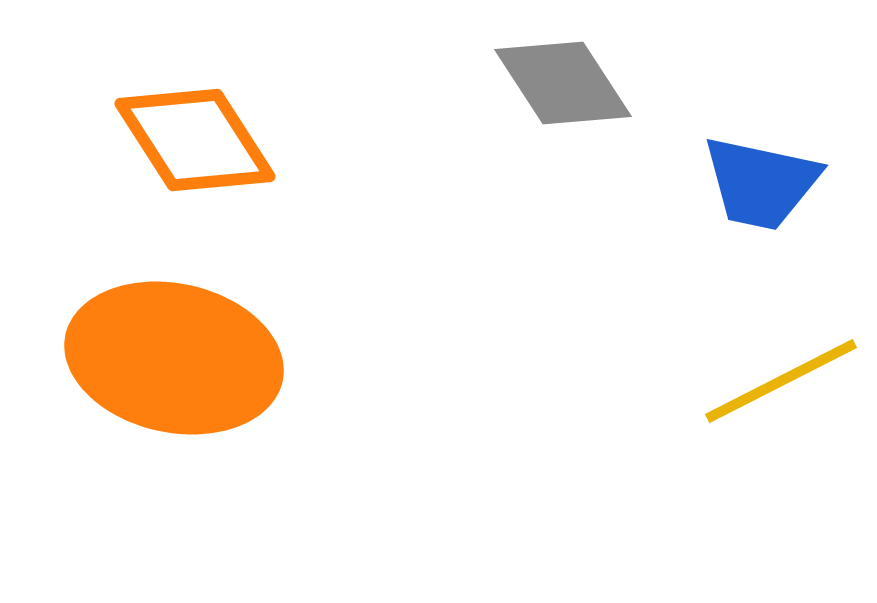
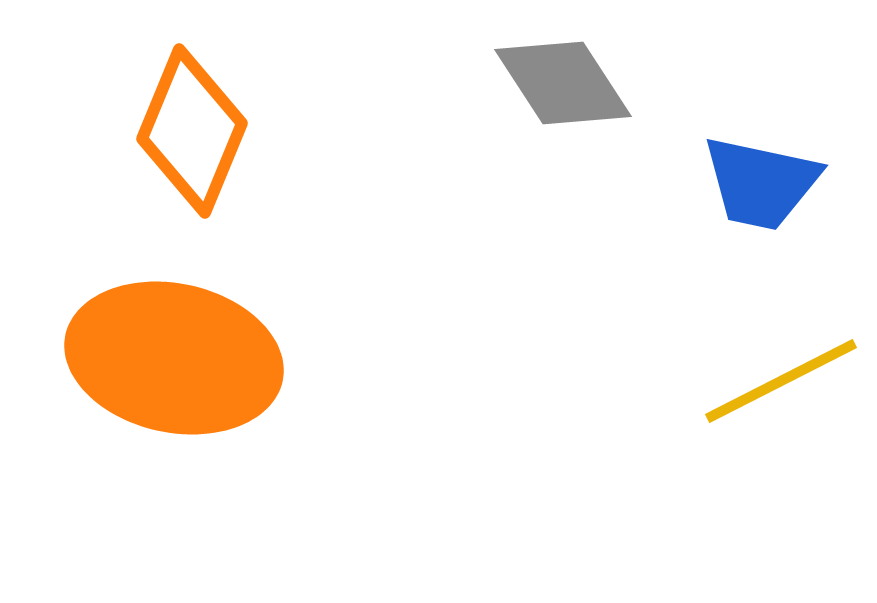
orange diamond: moved 3 px left, 9 px up; rotated 55 degrees clockwise
